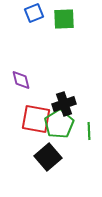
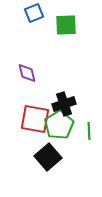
green square: moved 2 px right, 6 px down
purple diamond: moved 6 px right, 7 px up
red square: moved 1 px left
green pentagon: moved 1 px down
